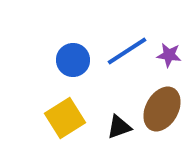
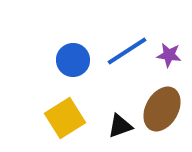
black triangle: moved 1 px right, 1 px up
